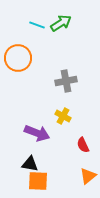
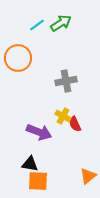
cyan line: rotated 56 degrees counterclockwise
purple arrow: moved 2 px right, 1 px up
red semicircle: moved 8 px left, 21 px up
